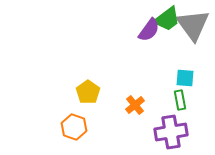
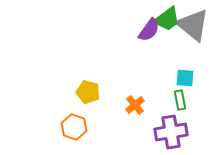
gray triangle: rotated 15 degrees counterclockwise
yellow pentagon: rotated 20 degrees counterclockwise
